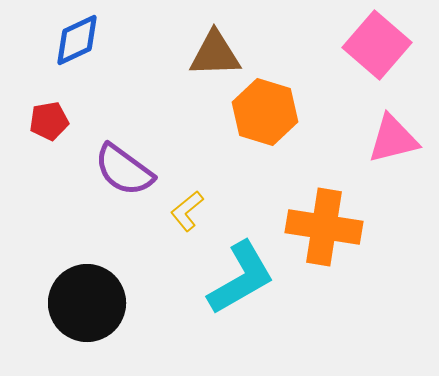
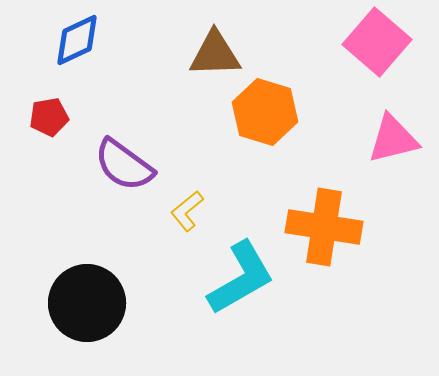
pink square: moved 3 px up
red pentagon: moved 4 px up
purple semicircle: moved 5 px up
